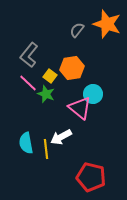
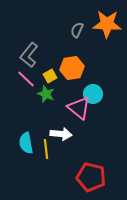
orange star: rotated 16 degrees counterclockwise
gray semicircle: rotated 14 degrees counterclockwise
yellow square: rotated 24 degrees clockwise
pink line: moved 2 px left, 4 px up
pink triangle: moved 1 px left
white arrow: moved 3 px up; rotated 145 degrees counterclockwise
